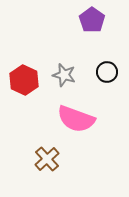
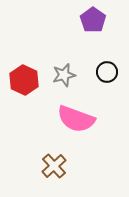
purple pentagon: moved 1 px right
gray star: rotated 30 degrees counterclockwise
brown cross: moved 7 px right, 7 px down
